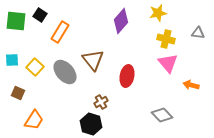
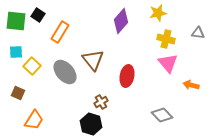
black square: moved 2 px left
cyan square: moved 4 px right, 8 px up
yellow square: moved 3 px left, 1 px up
